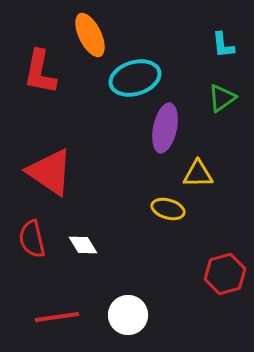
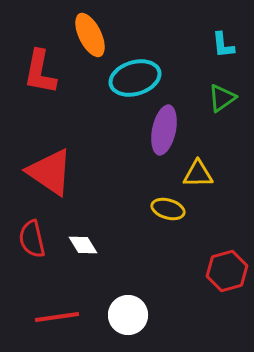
purple ellipse: moved 1 px left, 2 px down
red hexagon: moved 2 px right, 3 px up
